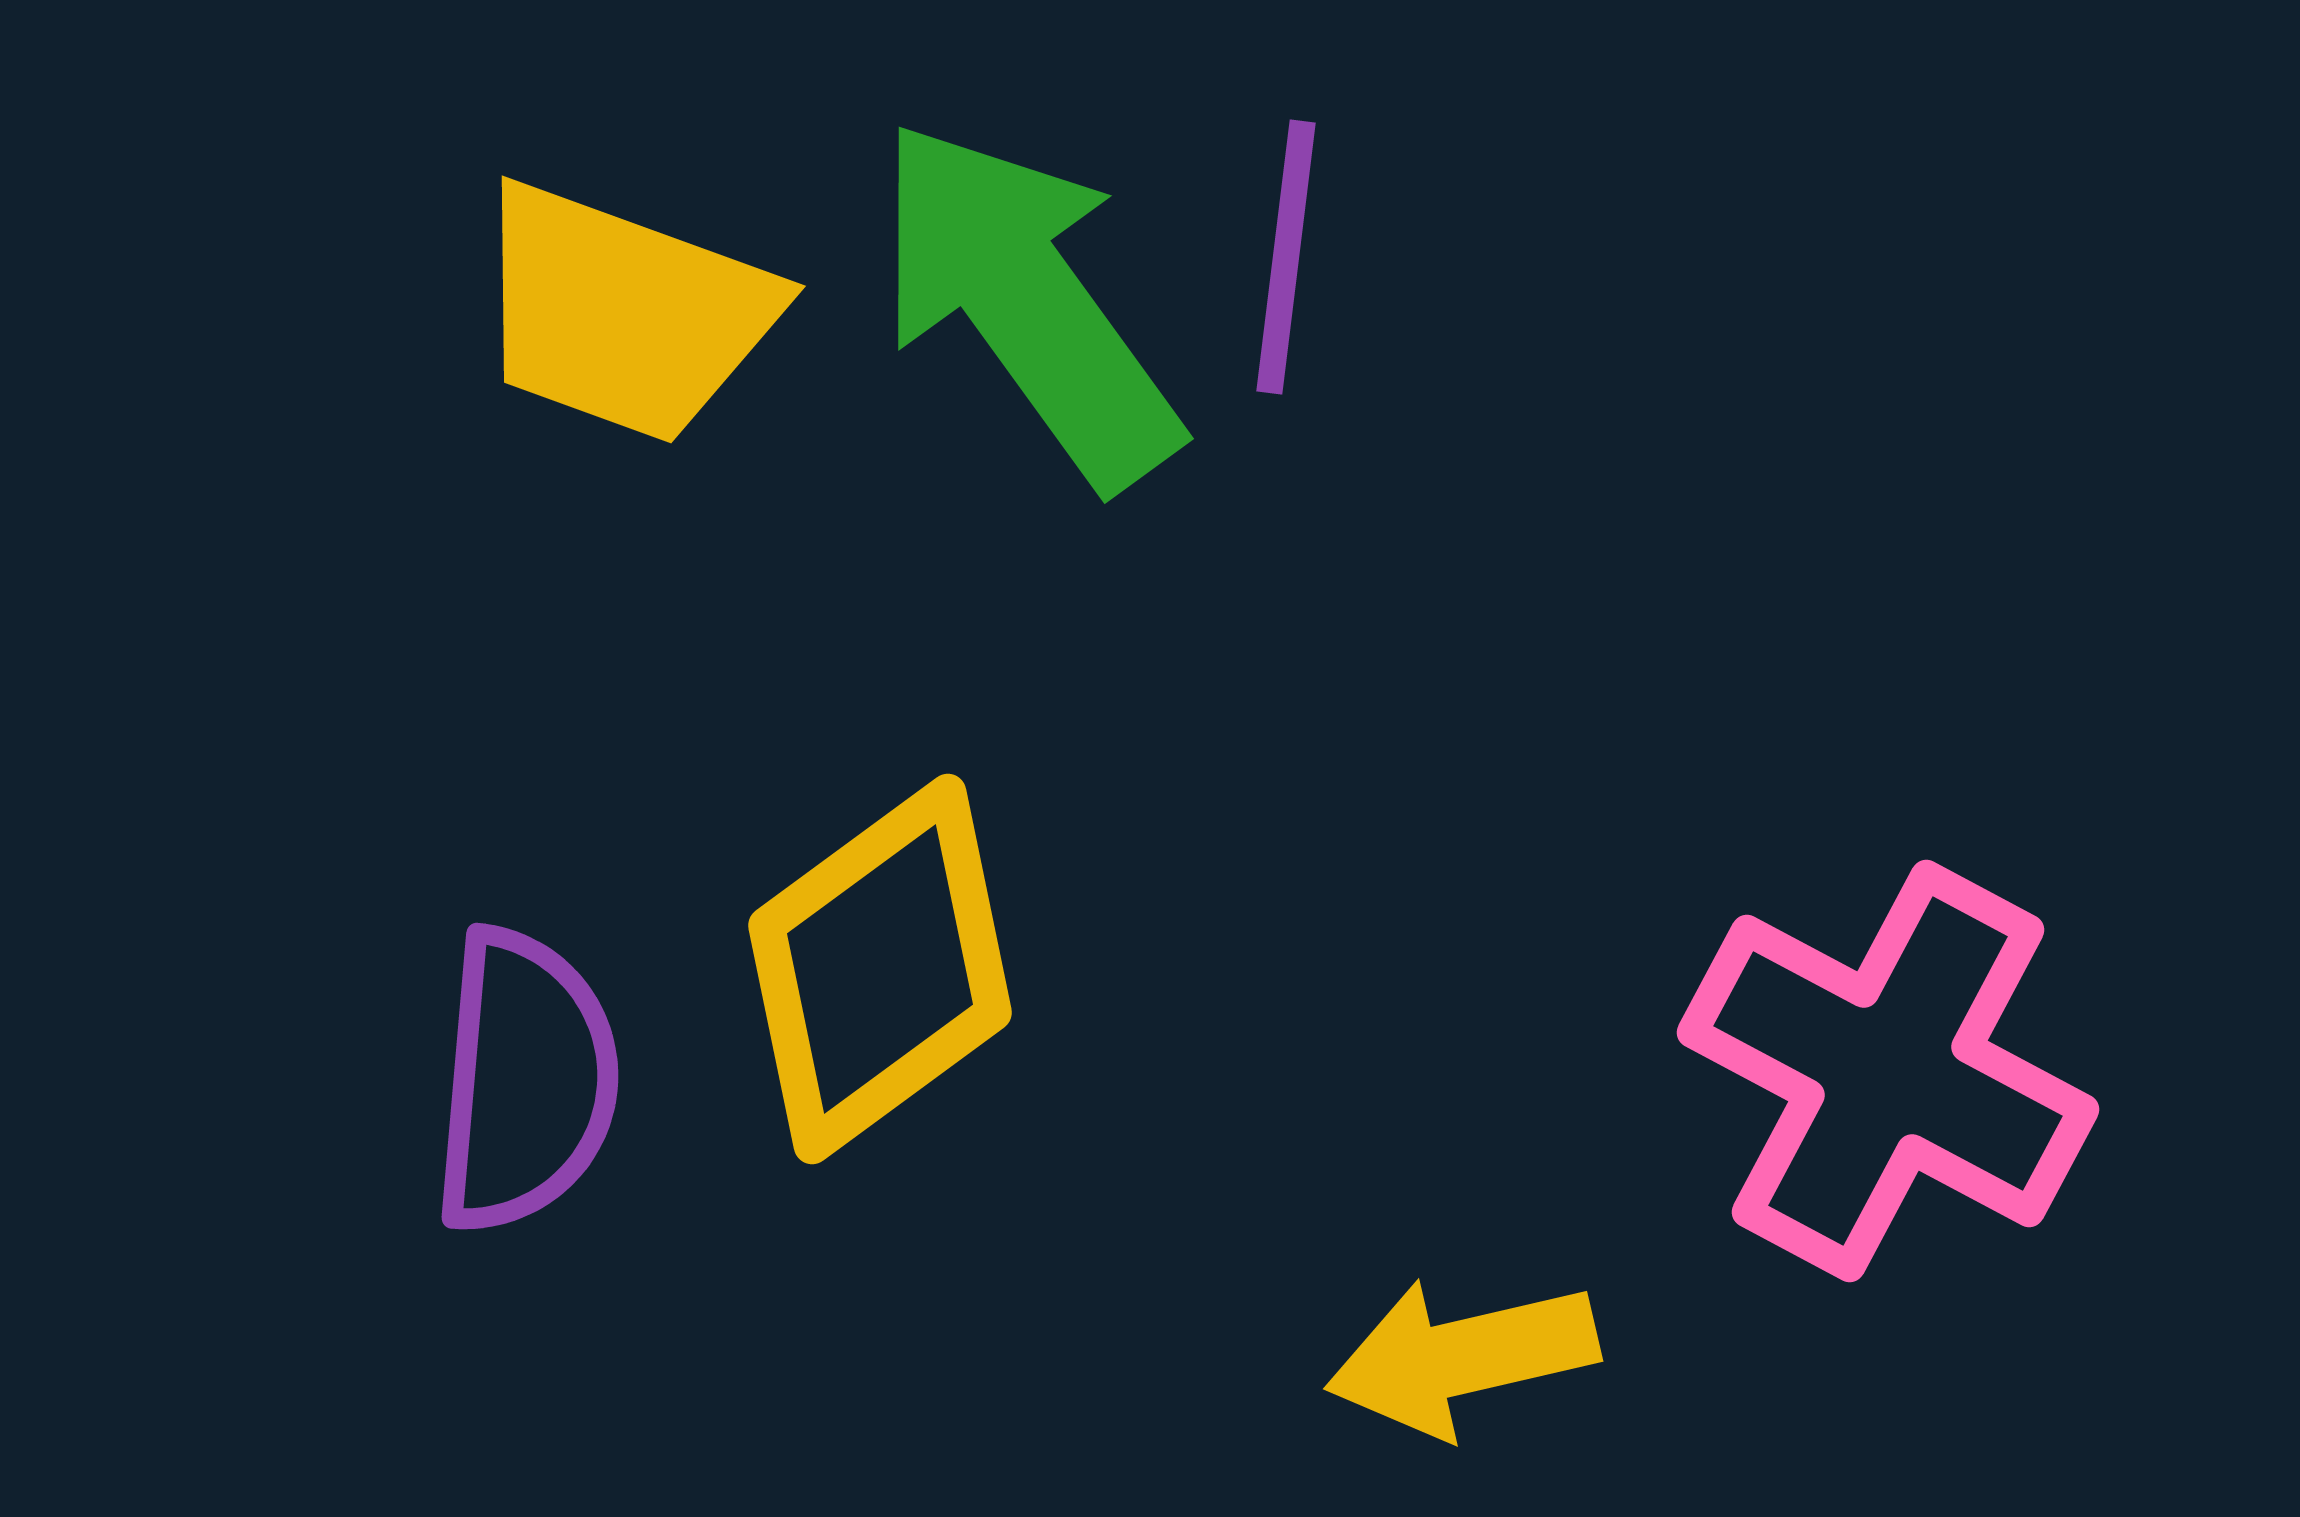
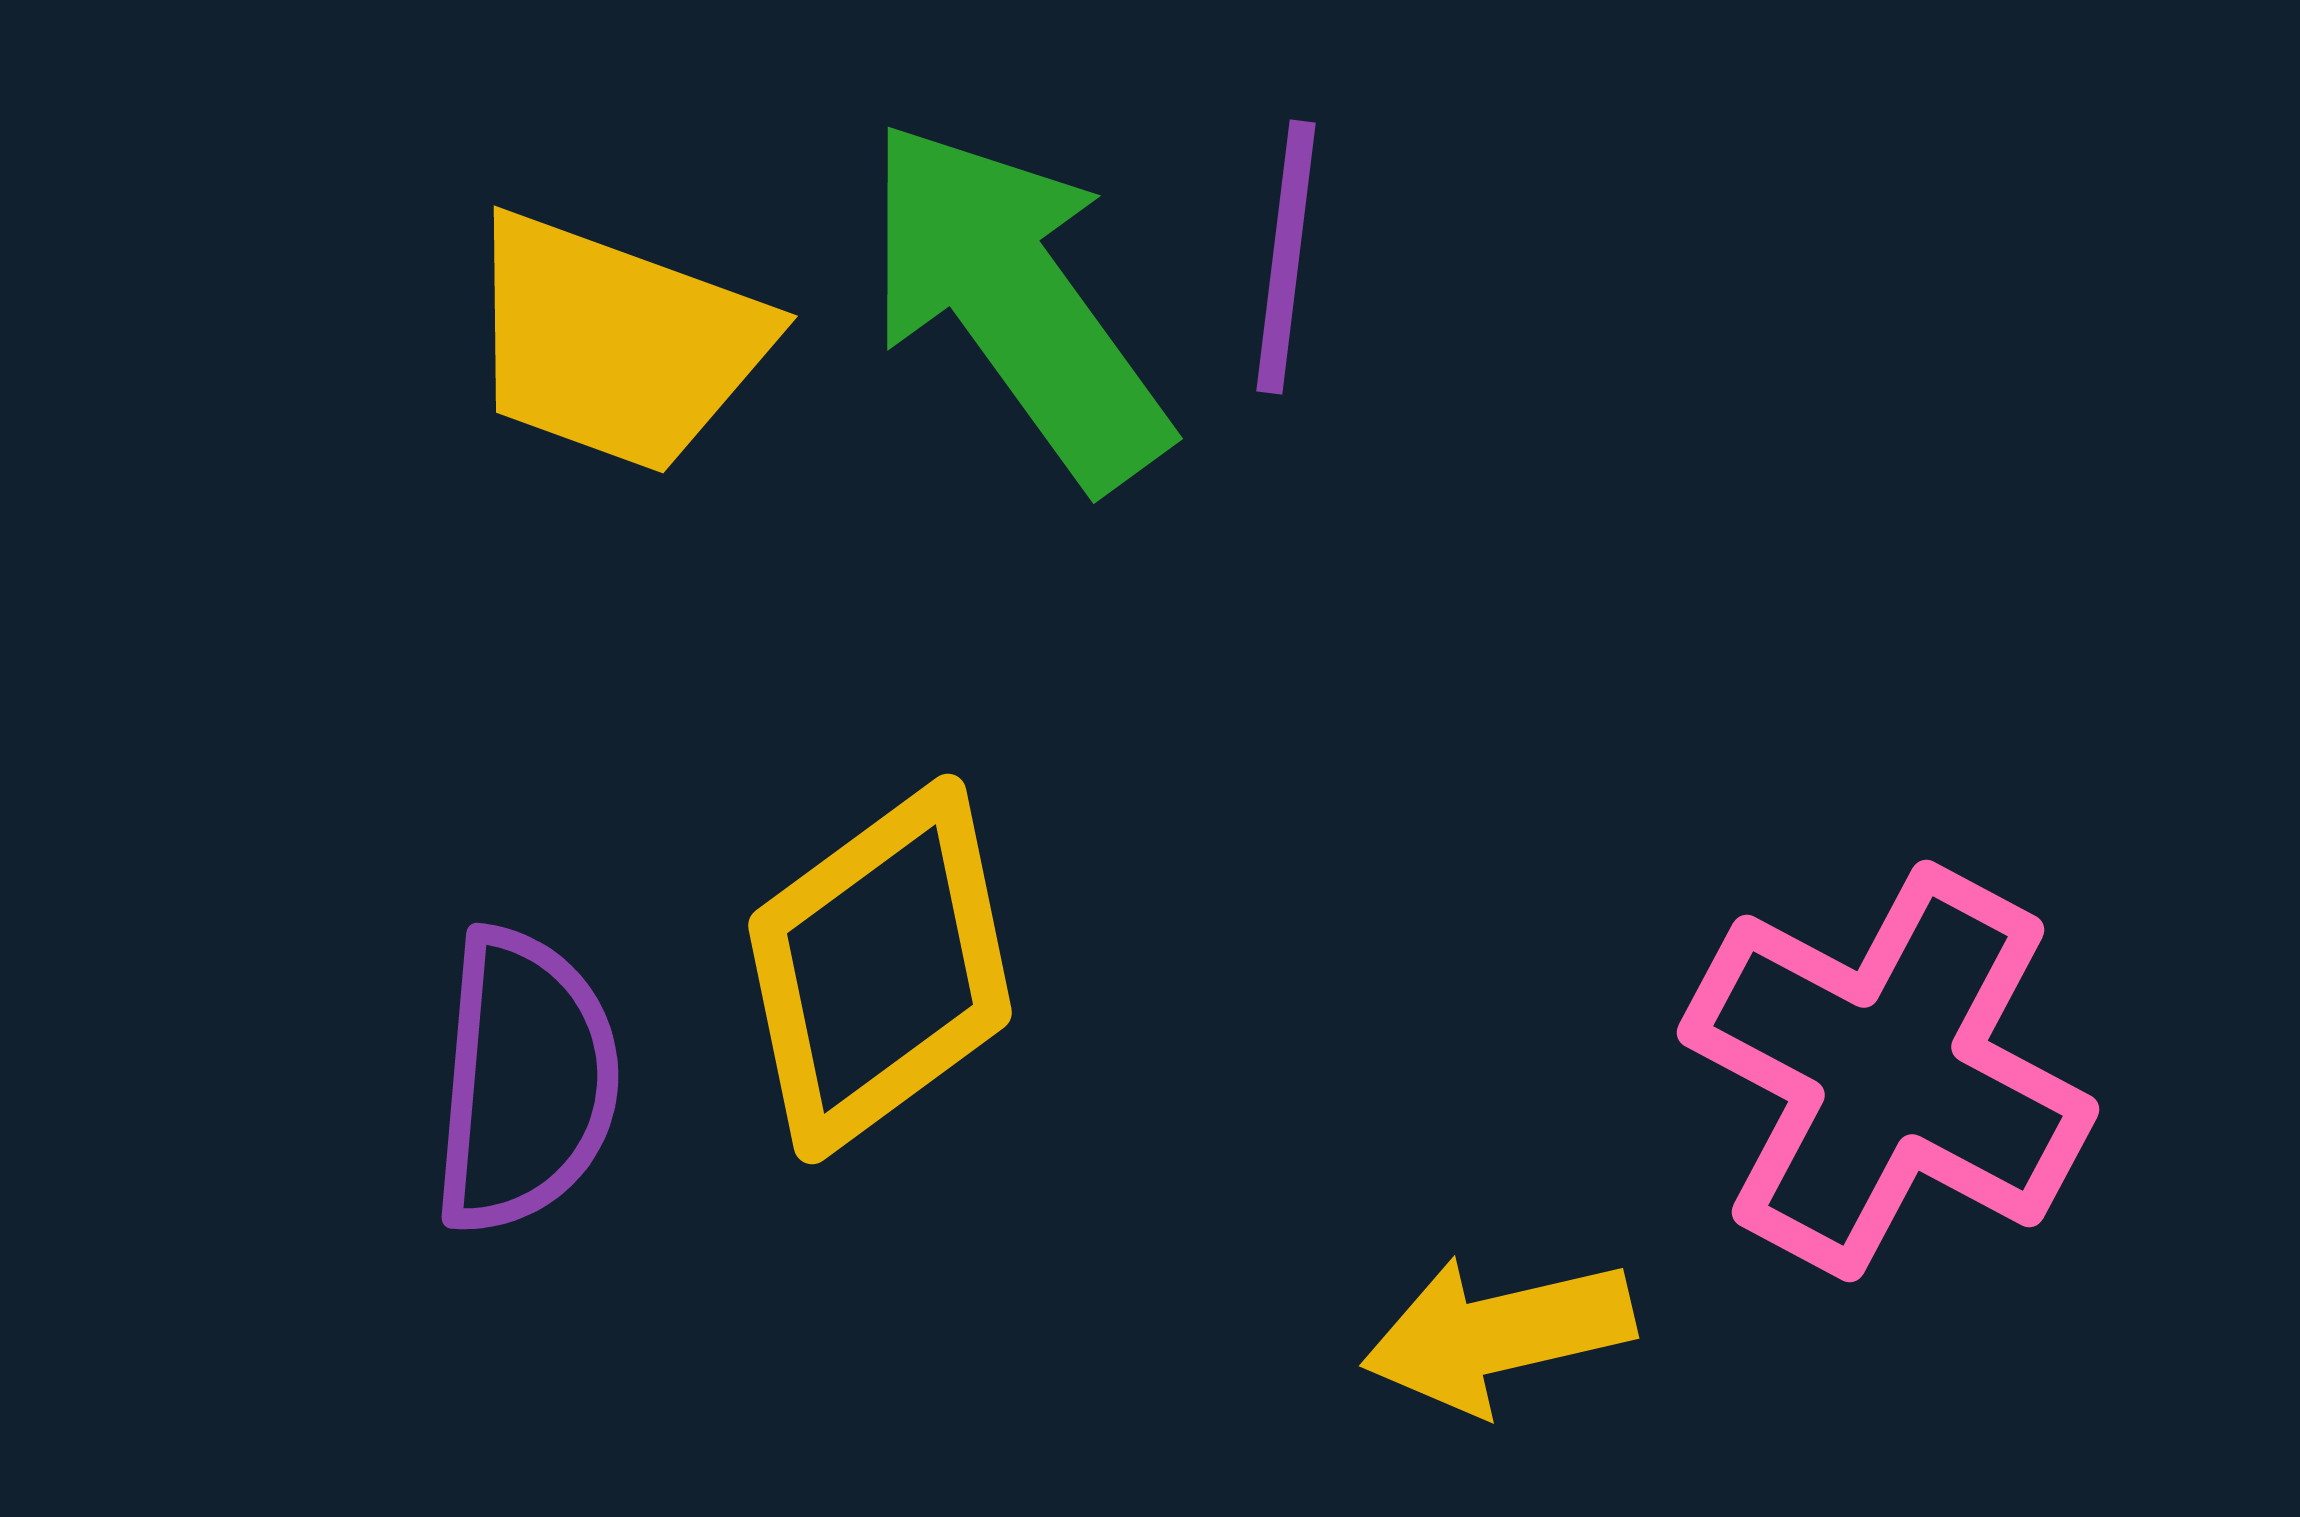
green arrow: moved 11 px left
yellow trapezoid: moved 8 px left, 30 px down
yellow arrow: moved 36 px right, 23 px up
